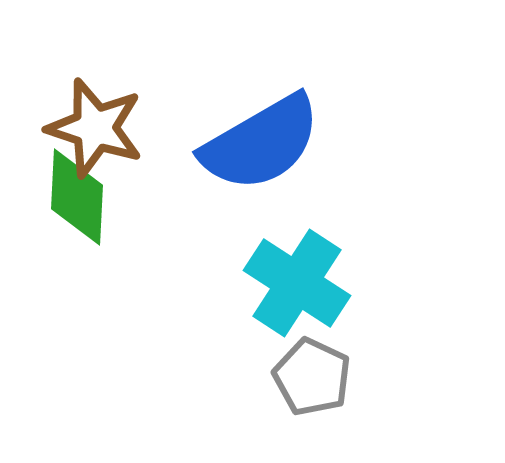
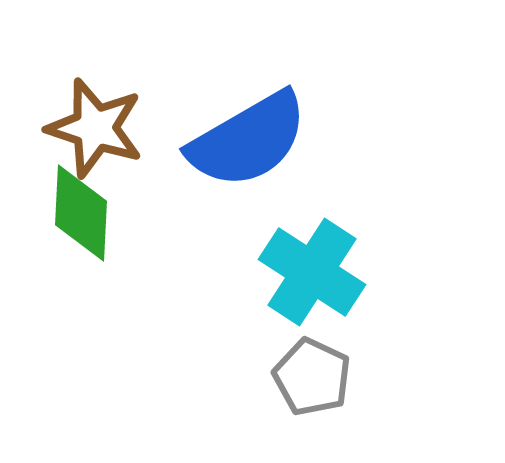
blue semicircle: moved 13 px left, 3 px up
green diamond: moved 4 px right, 16 px down
cyan cross: moved 15 px right, 11 px up
